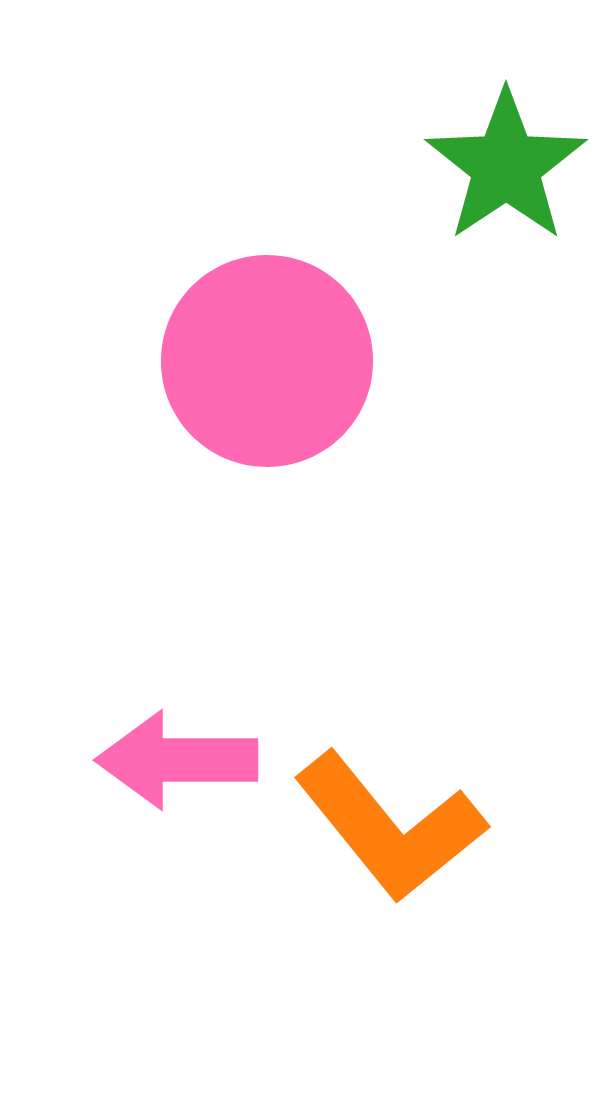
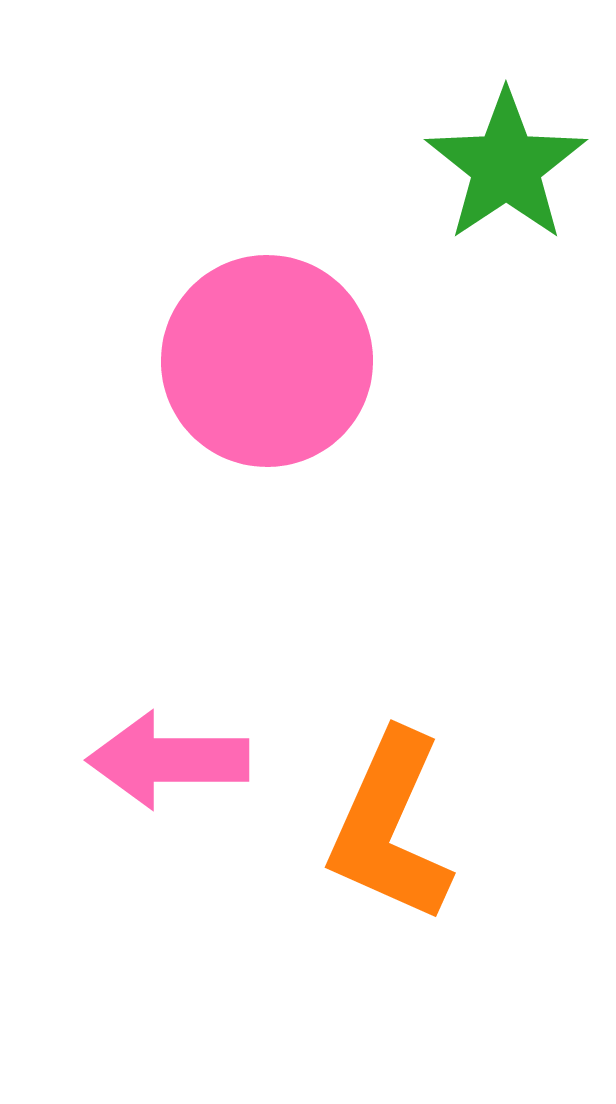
pink arrow: moved 9 px left
orange L-shape: rotated 63 degrees clockwise
